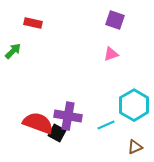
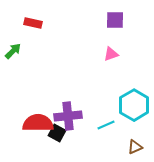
purple square: rotated 18 degrees counterclockwise
purple cross: rotated 16 degrees counterclockwise
red semicircle: rotated 20 degrees counterclockwise
